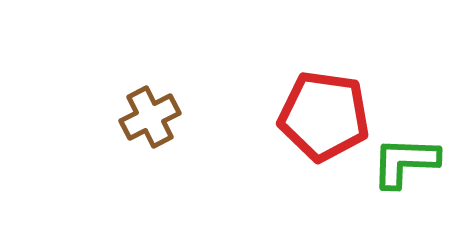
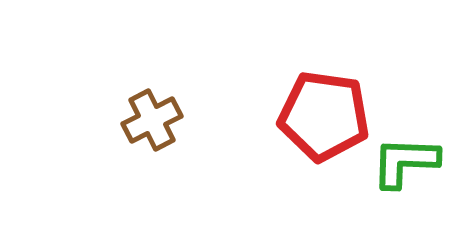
brown cross: moved 2 px right, 3 px down
